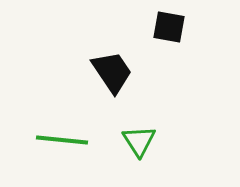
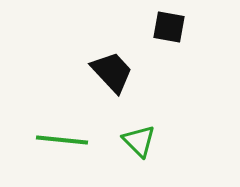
black trapezoid: rotated 9 degrees counterclockwise
green triangle: rotated 12 degrees counterclockwise
